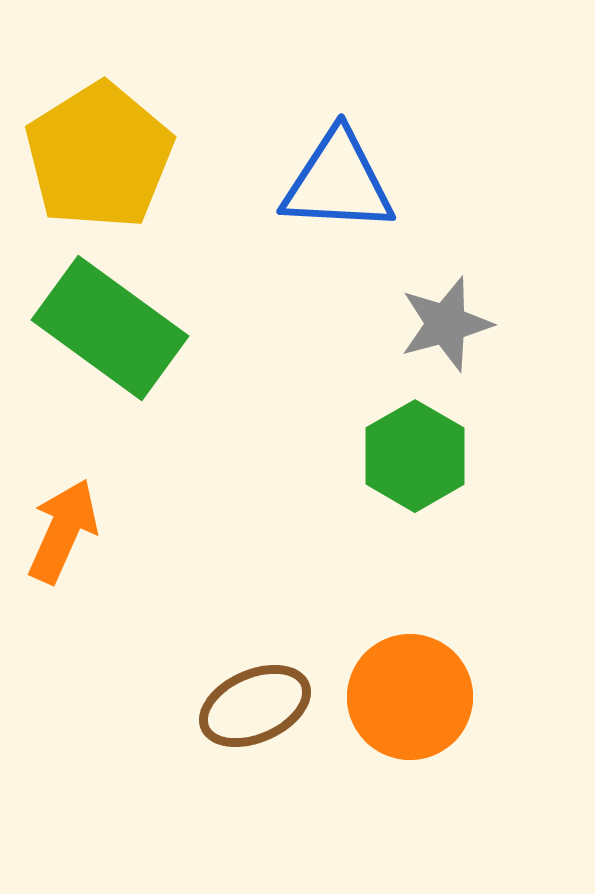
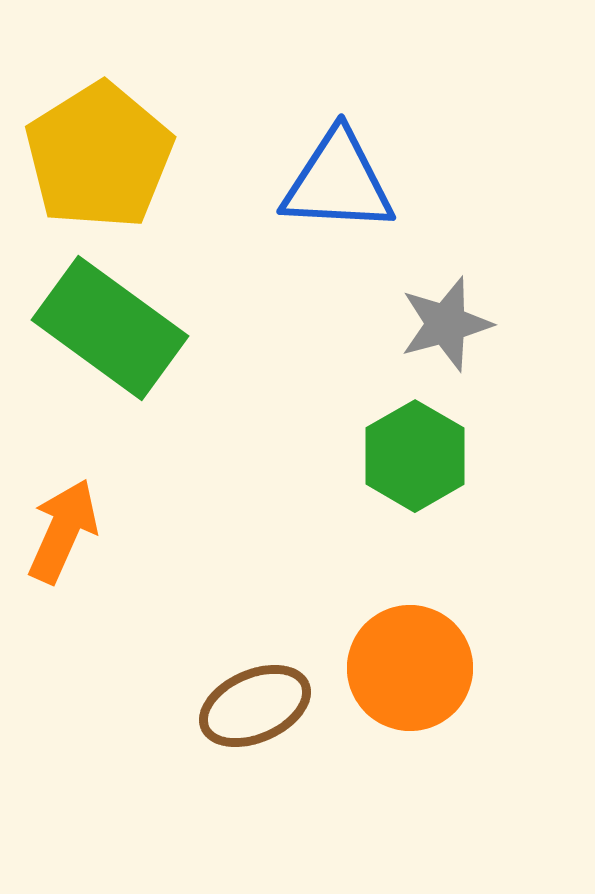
orange circle: moved 29 px up
